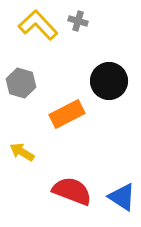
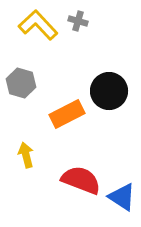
black circle: moved 10 px down
yellow arrow: moved 4 px right, 3 px down; rotated 45 degrees clockwise
red semicircle: moved 9 px right, 11 px up
